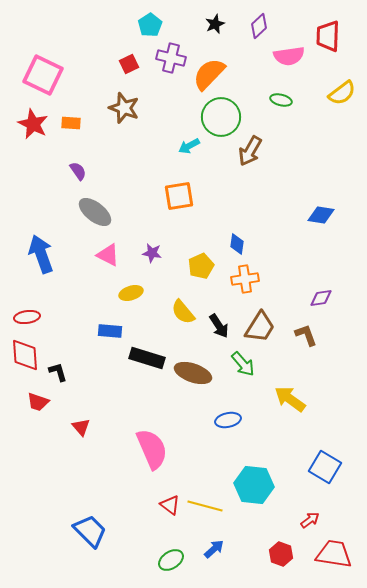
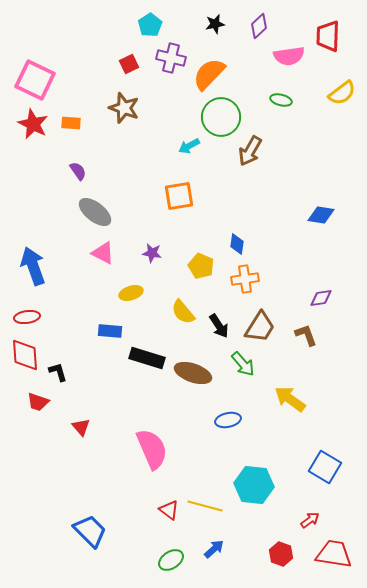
black star at (215, 24): rotated 12 degrees clockwise
pink square at (43, 75): moved 8 px left, 5 px down
blue arrow at (41, 254): moved 8 px left, 12 px down
pink triangle at (108, 255): moved 5 px left, 2 px up
yellow pentagon at (201, 266): rotated 25 degrees counterclockwise
red triangle at (170, 505): moved 1 px left, 5 px down
